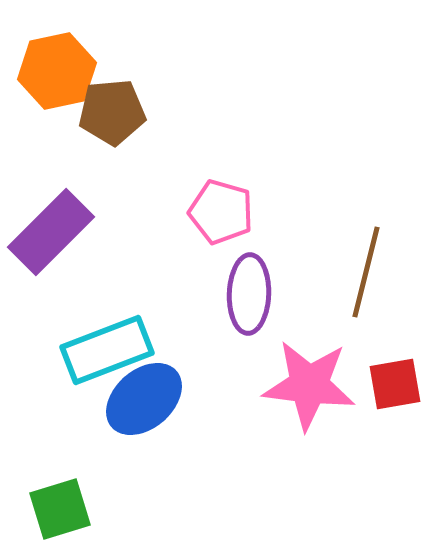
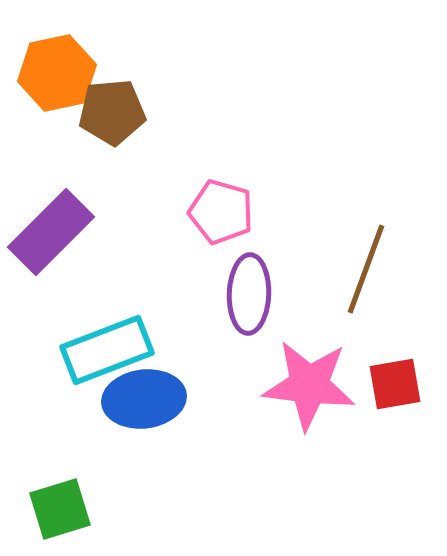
orange hexagon: moved 2 px down
brown line: moved 3 px up; rotated 6 degrees clockwise
blue ellipse: rotated 34 degrees clockwise
